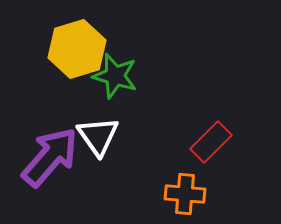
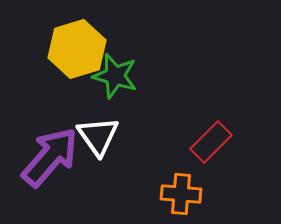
orange cross: moved 4 px left
